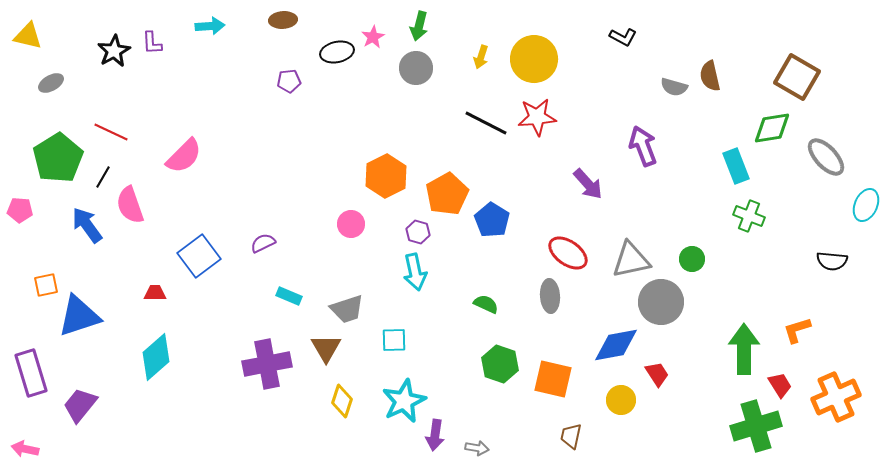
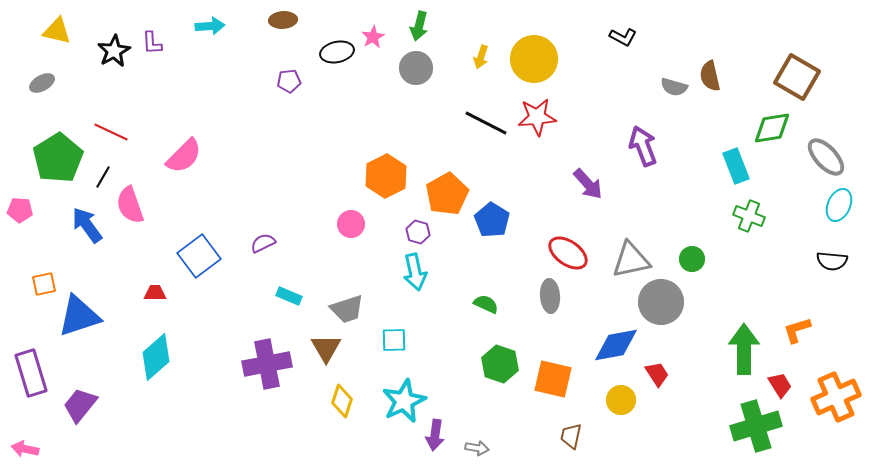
yellow triangle at (28, 36): moved 29 px right, 5 px up
gray ellipse at (51, 83): moved 9 px left
cyan ellipse at (866, 205): moved 27 px left
orange square at (46, 285): moved 2 px left, 1 px up
